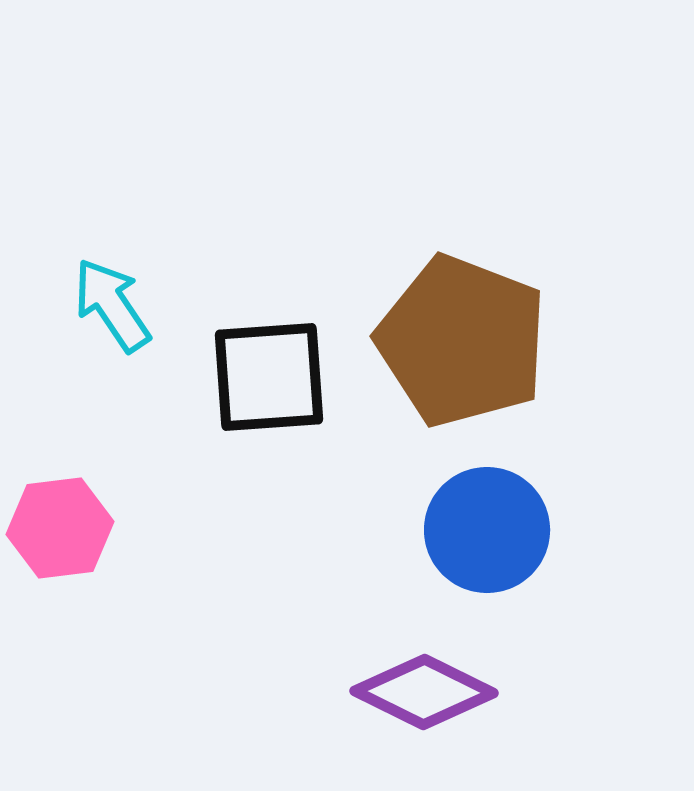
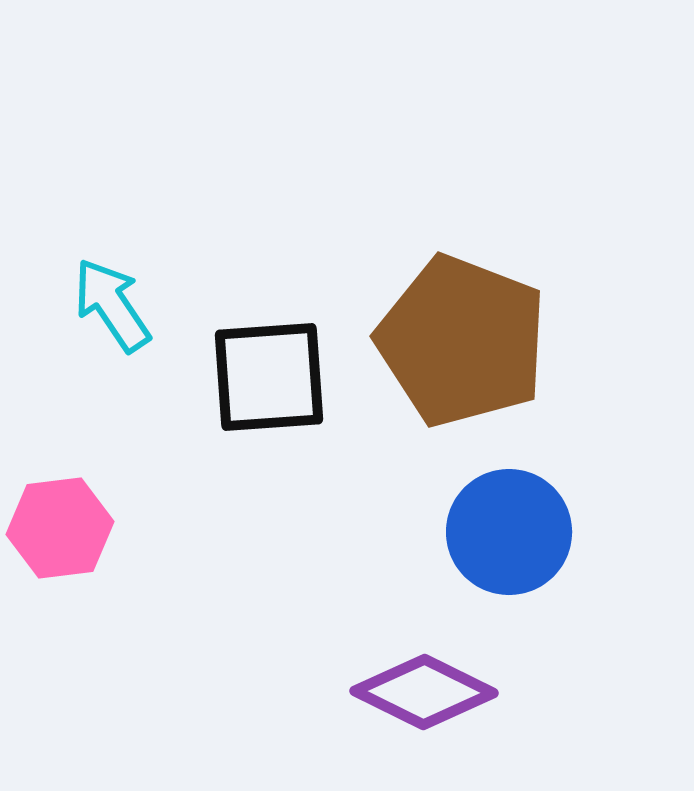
blue circle: moved 22 px right, 2 px down
